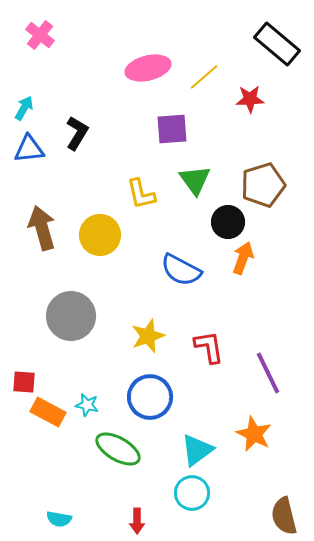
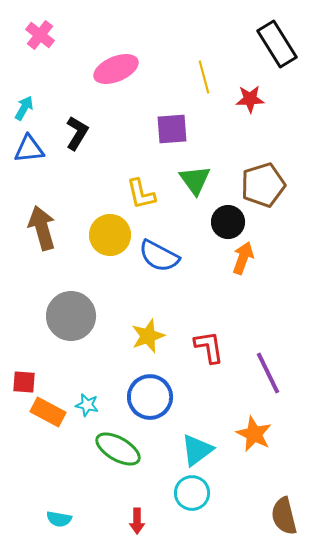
black rectangle: rotated 18 degrees clockwise
pink ellipse: moved 32 px left, 1 px down; rotated 9 degrees counterclockwise
yellow line: rotated 64 degrees counterclockwise
yellow circle: moved 10 px right
blue semicircle: moved 22 px left, 14 px up
